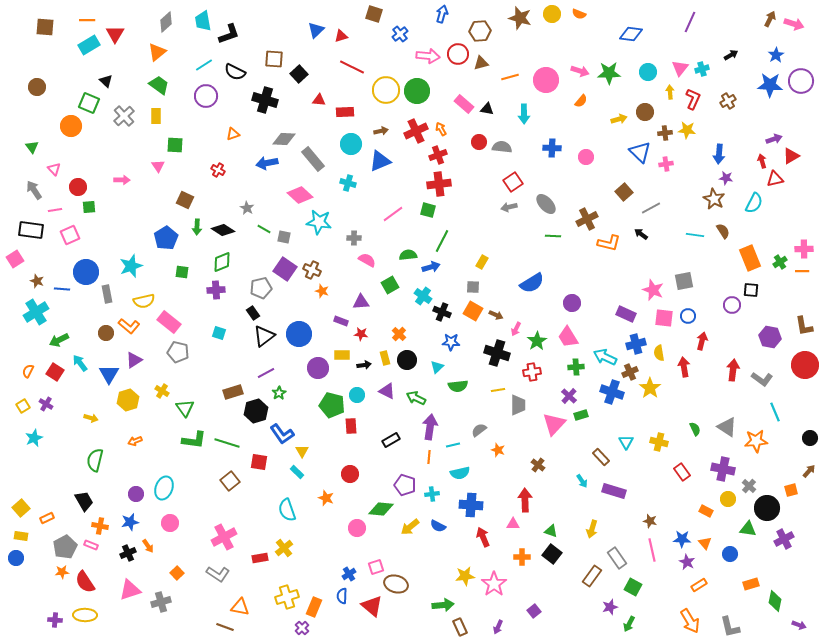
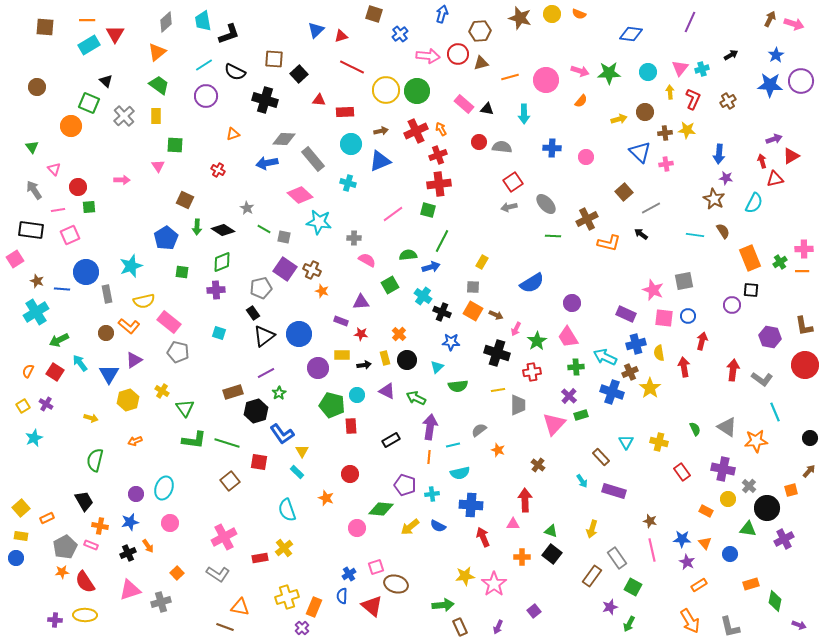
pink line at (55, 210): moved 3 px right
